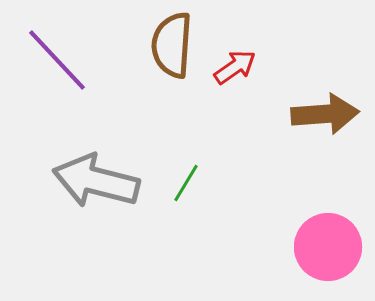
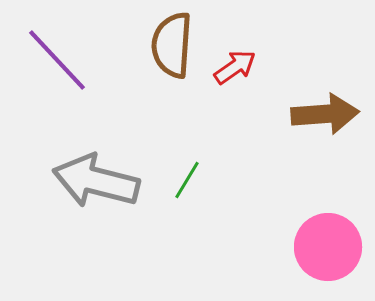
green line: moved 1 px right, 3 px up
